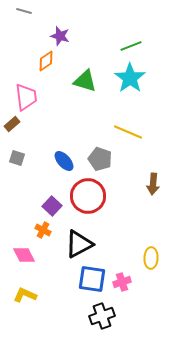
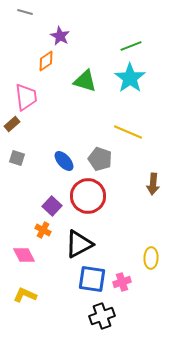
gray line: moved 1 px right, 1 px down
purple star: rotated 12 degrees clockwise
